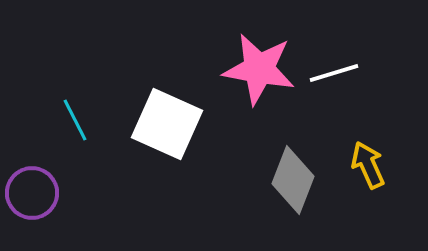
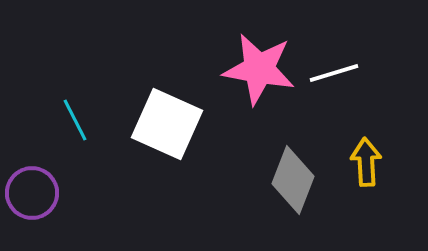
yellow arrow: moved 2 px left, 3 px up; rotated 21 degrees clockwise
